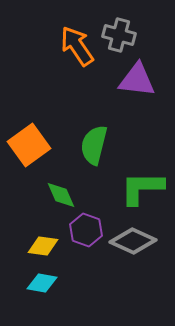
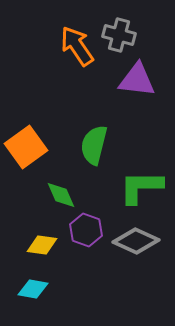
orange square: moved 3 px left, 2 px down
green L-shape: moved 1 px left, 1 px up
gray diamond: moved 3 px right
yellow diamond: moved 1 px left, 1 px up
cyan diamond: moved 9 px left, 6 px down
